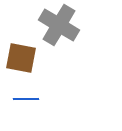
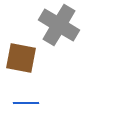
blue line: moved 4 px down
